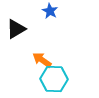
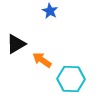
black triangle: moved 15 px down
cyan hexagon: moved 17 px right
